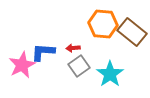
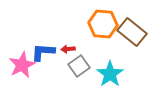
red arrow: moved 5 px left, 1 px down
